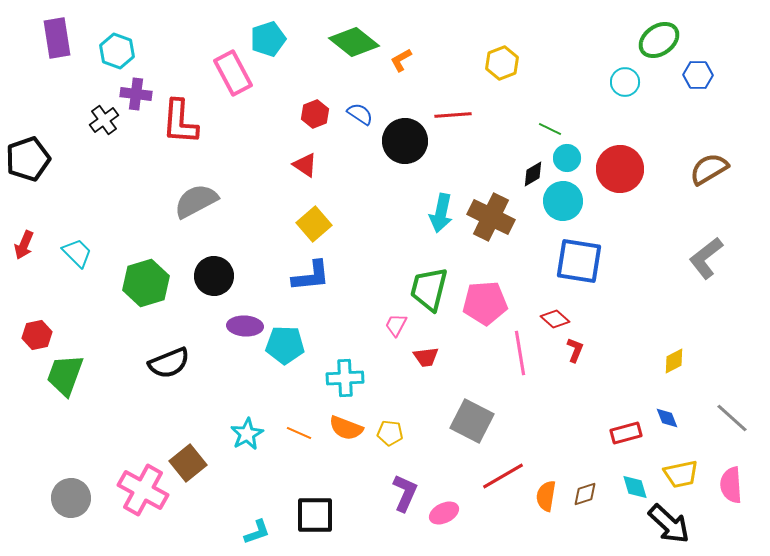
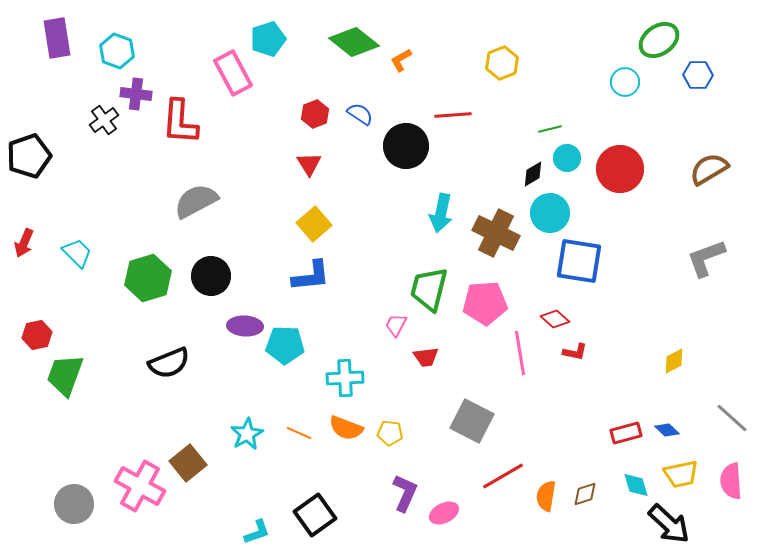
green line at (550, 129): rotated 40 degrees counterclockwise
black circle at (405, 141): moved 1 px right, 5 px down
black pentagon at (28, 159): moved 1 px right, 3 px up
red triangle at (305, 165): moved 4 px right, 1 px up; rotated 24 degrees clockwise
cyan circle at (563, 201): moved 13 px left, 12 px down
brown cross at (491, 217): moved 5 px right, 16 px down
red arrow at (24, 245): moved 2 px up
gray L-shape at (706, 258): rotated 18 degrees clockwise
black circle at (214, 276): moved 3 px left
green hexagon at (146, 283): moved 2 px right, 5 px up
red L-shape at (575, 350): moved 2 px down; rotated 80 degrees clockwise
blue diamond at (667, 418): moved 12 px down; rotated 25 degrees counterclockwise
pink semicircle at (731, 485): moved 4 px up
cyan diamond at (635, 487): moved 1 px right, 2 px up
pink cross at (143, 490): moved 3 px left, 4 px up
gray circle at (71, 498): moved 3 px right, 6 px down
black square at (315, 515): rotated 36 degrees counterclockwise
